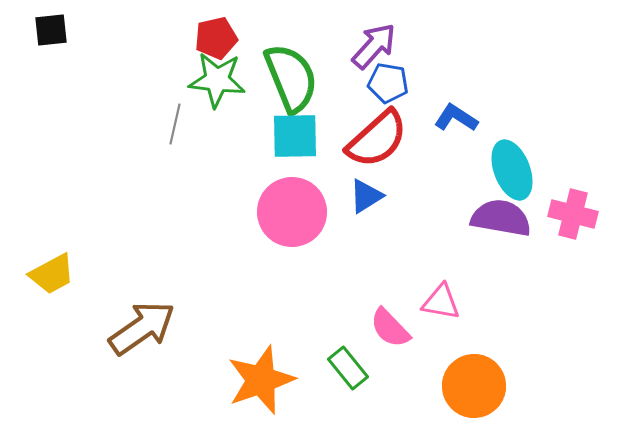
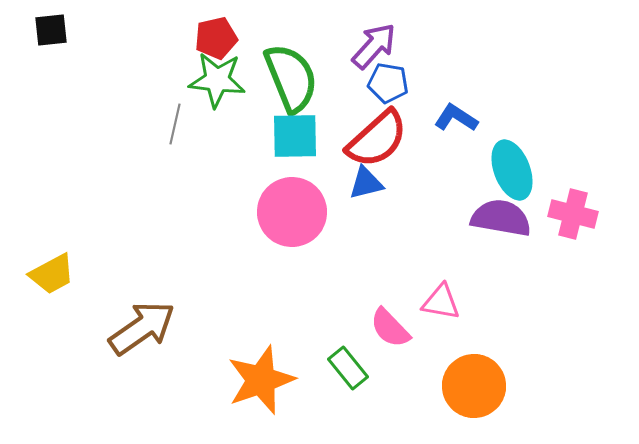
blue triangle: moved 13 px up; rotated 18 degrees clockwise
